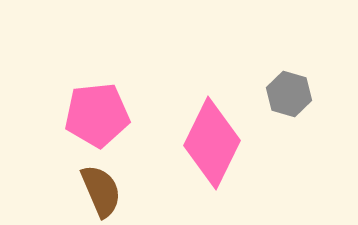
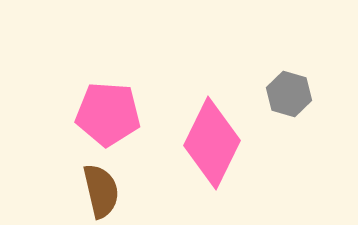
pink pentagon: moved 11 px right, 1 px up; rotated 10 degrees clockwise
brown semicircle: rotated 10 degrees clockwise
